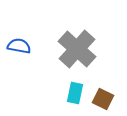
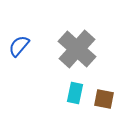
blue semicircle: rotated 60 degrees counterclockwise
brown square: moved 1 px right; rotated 15 degrees counterclockwise
